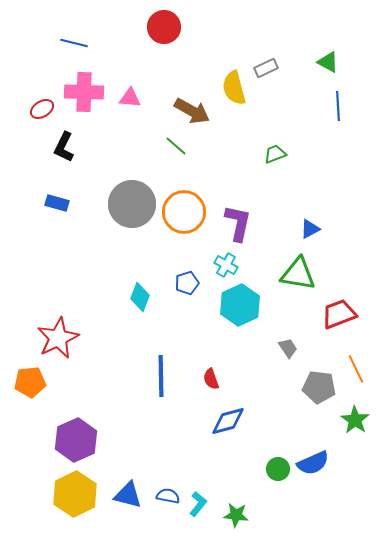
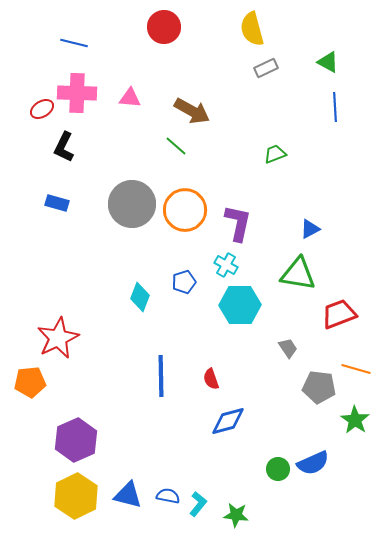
yellow semicircle at (234, 88): moved 18 px right, 59 px up
pink cross at (84, 92): moved 7 px left, 1 px down
blue line at (338, 106): moved 3 px left, 1 px down
orange circle at (184, 212): moved 1 px right, 2 px up
blue pentagon at (187, 283): moved 3 px left, 1 px up
cyan hexagon at (240, 305): rotated 24 degrees clockwise
orange line at (356, 369): rotated 48 degrees counterclockwise
yellow hexagon at (75, 494): moved 1 px right, 2 px down
